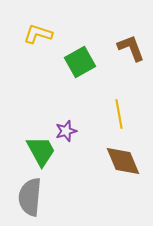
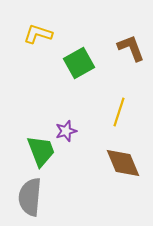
green square: moved 1 px left, 1 px down
yellow line: moved 2 px up; rotated 28 degrees clockwise
green trapezoid: rotated 8 degrees clockwise
brown diamond: moved 2 px down
